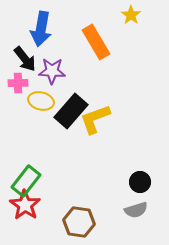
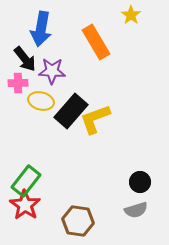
brown hexagon: moved 1 px left, 1 px up
